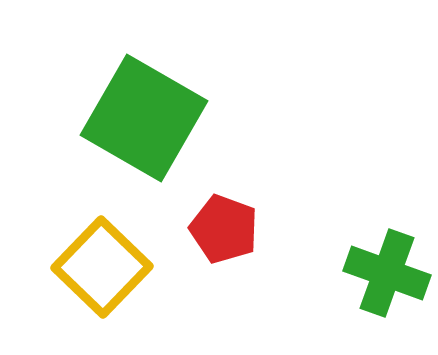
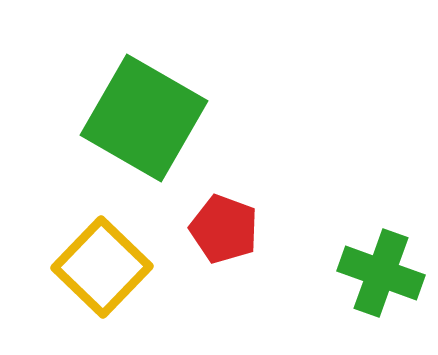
green cross: moved 6 px left
